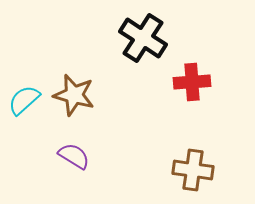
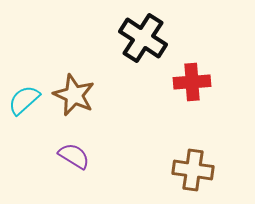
brown star: rotated 9 degrees clockwise
